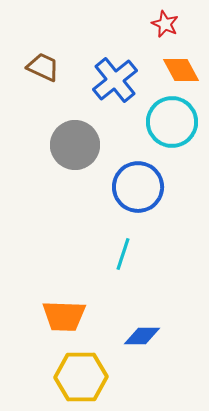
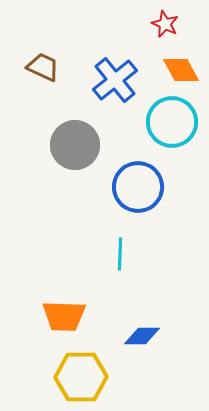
cyan line: moved 3 px left; rotated 16 degrees counterclockwise
